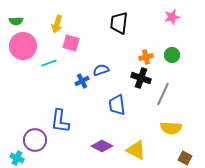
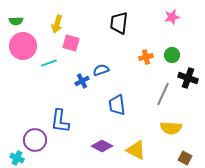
black cross: moved 47 px right
